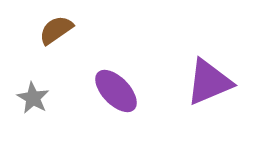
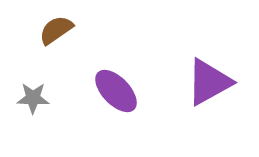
purple triangle: rotated 6 degrees counterclockwise
gray star: rotated 28 degrees counterclockwise
